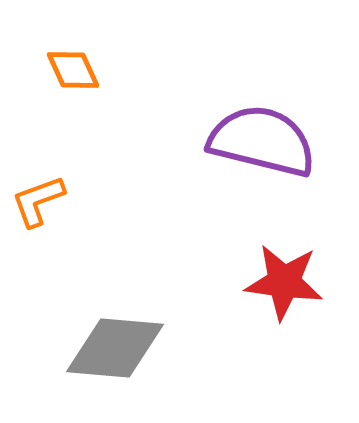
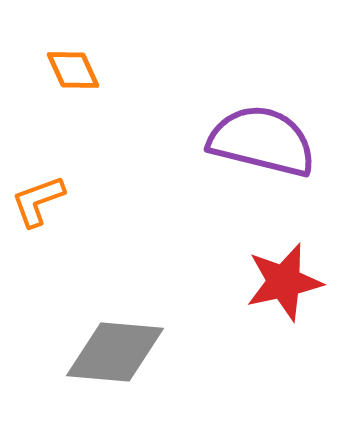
red star: rotated 20 degrees counterclockwise
gray diamond: moved 4 px down
